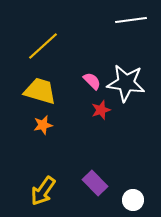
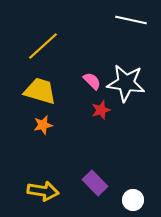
white line: rotated 20 degrees clockwise
yellow arrow: rotated 116 degrees counterclockwise
